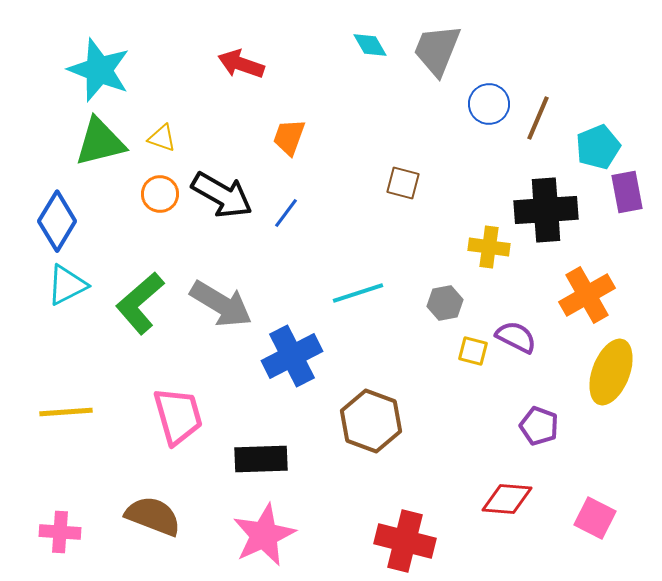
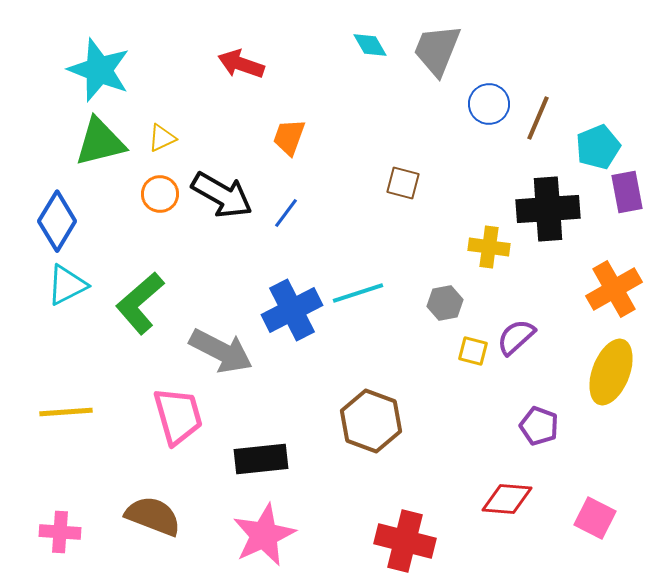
yellow triangle: rotated 44 degrees counterclockwise
black cross: moved 2 px right, 1 px up
orange cross: moved 27 px right, 6 px up
gray arrow: moved 47 px down; rotated 4 degrees counterclockwise
purple semicircle: rotated 69 degrees counterclockwise
blue cross: moved 46 px up
black rectangle: rotated 4 degrees counterclockwise
